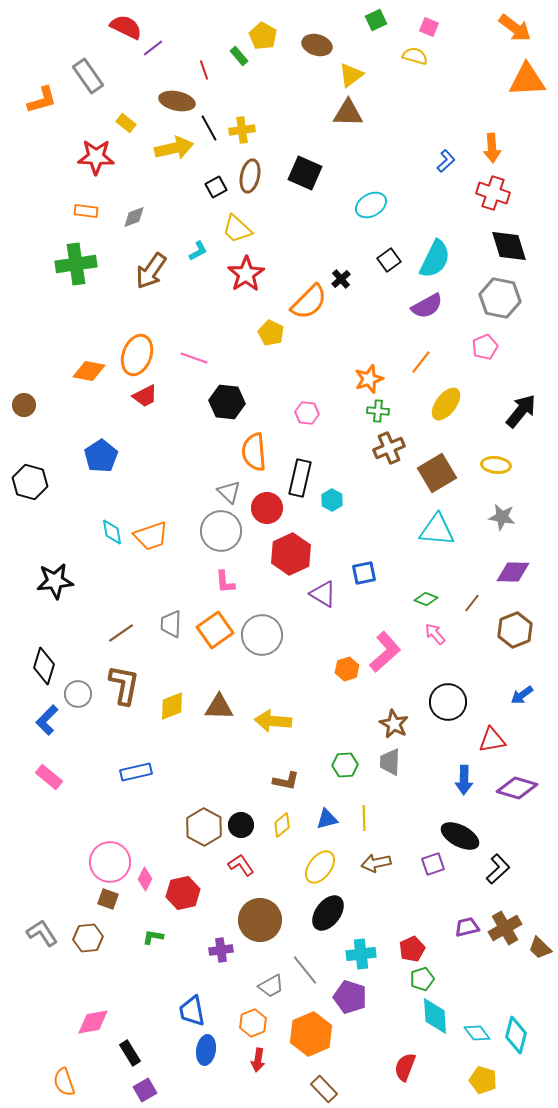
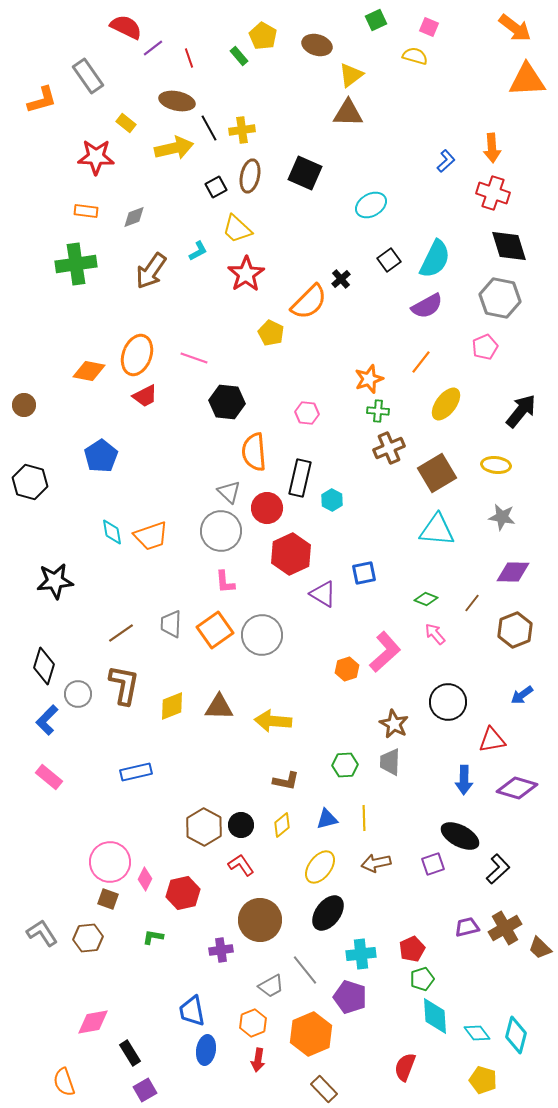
red line at (204, 70): moved 15 px left, 12 px up
